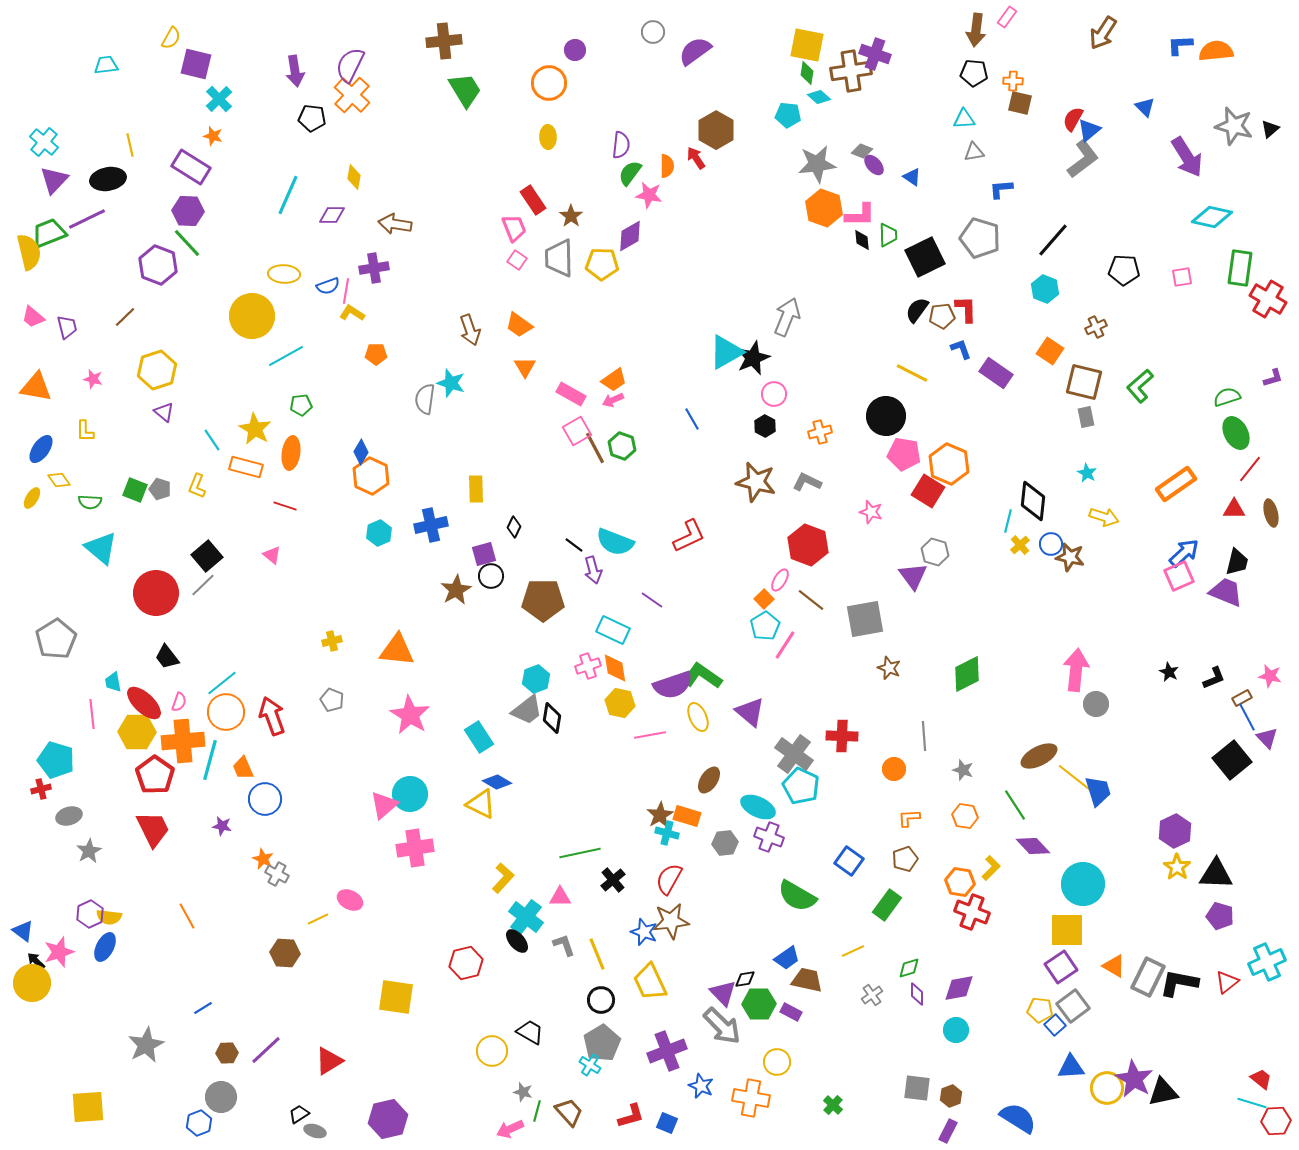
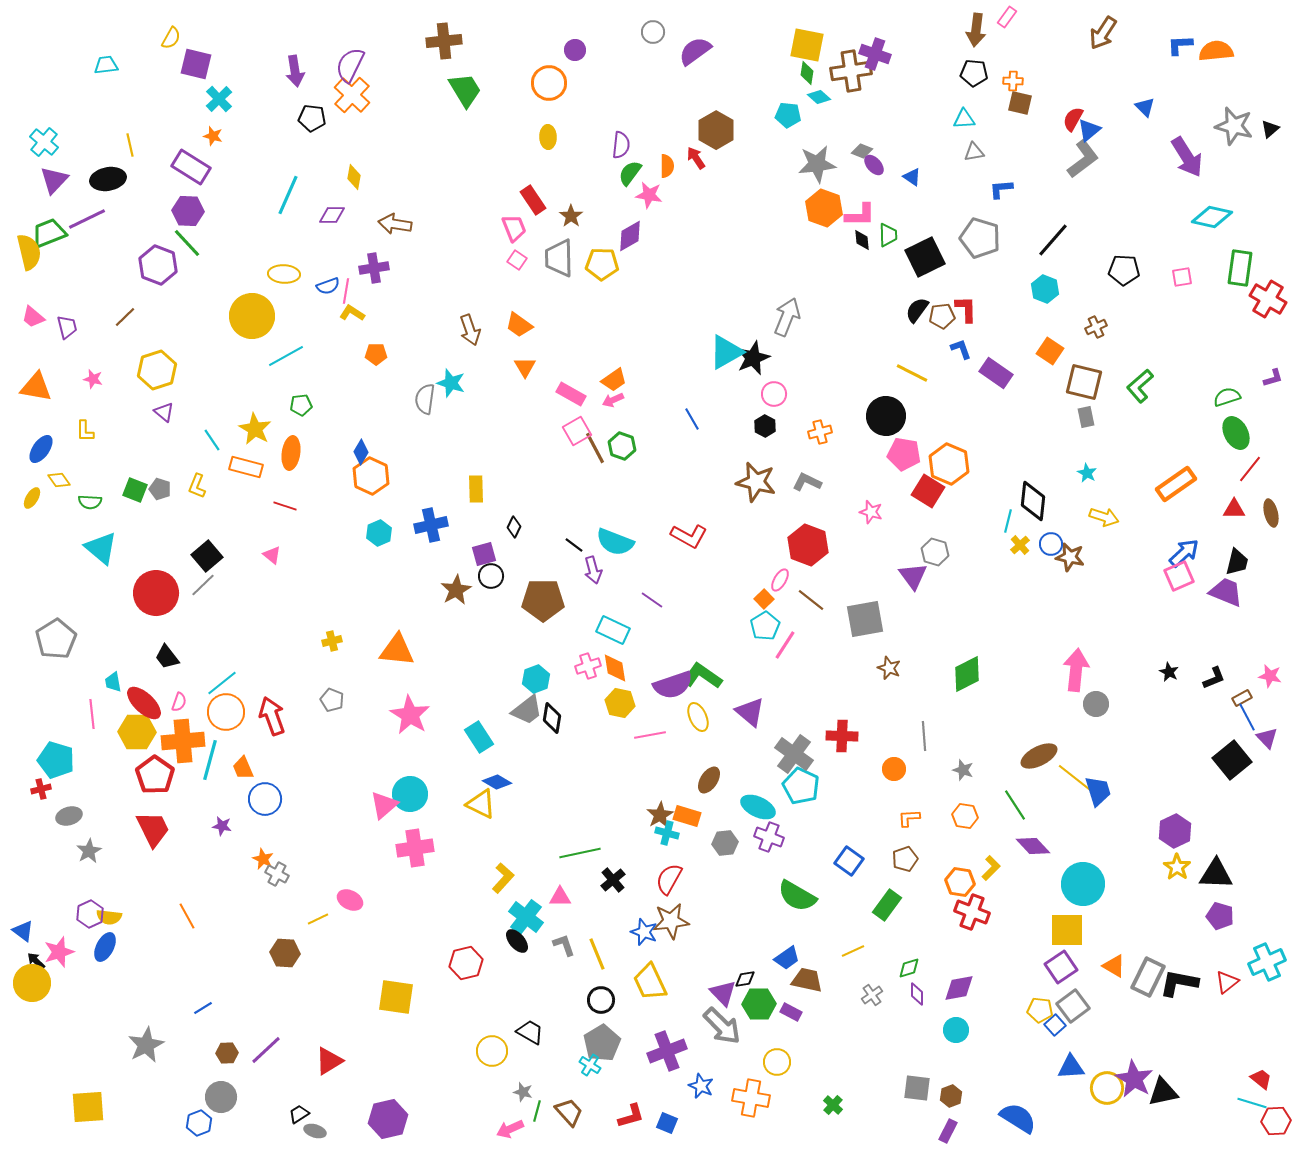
red L-shape at (689, 536): rotated 54 degrees clockwise
